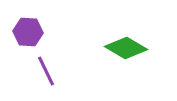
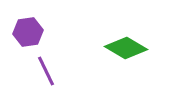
purple hexagon: rotated 12 degrees counterclockwise
